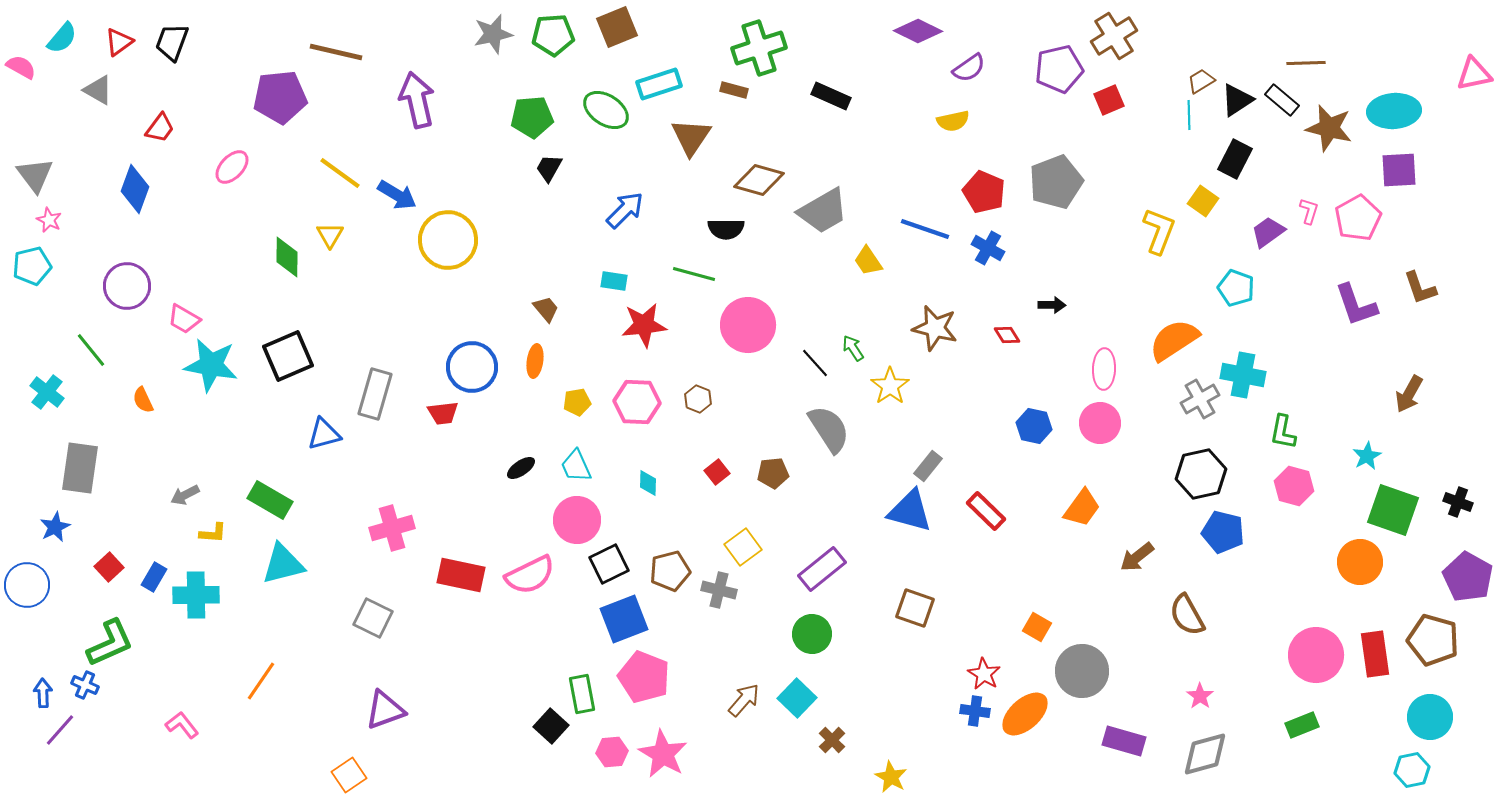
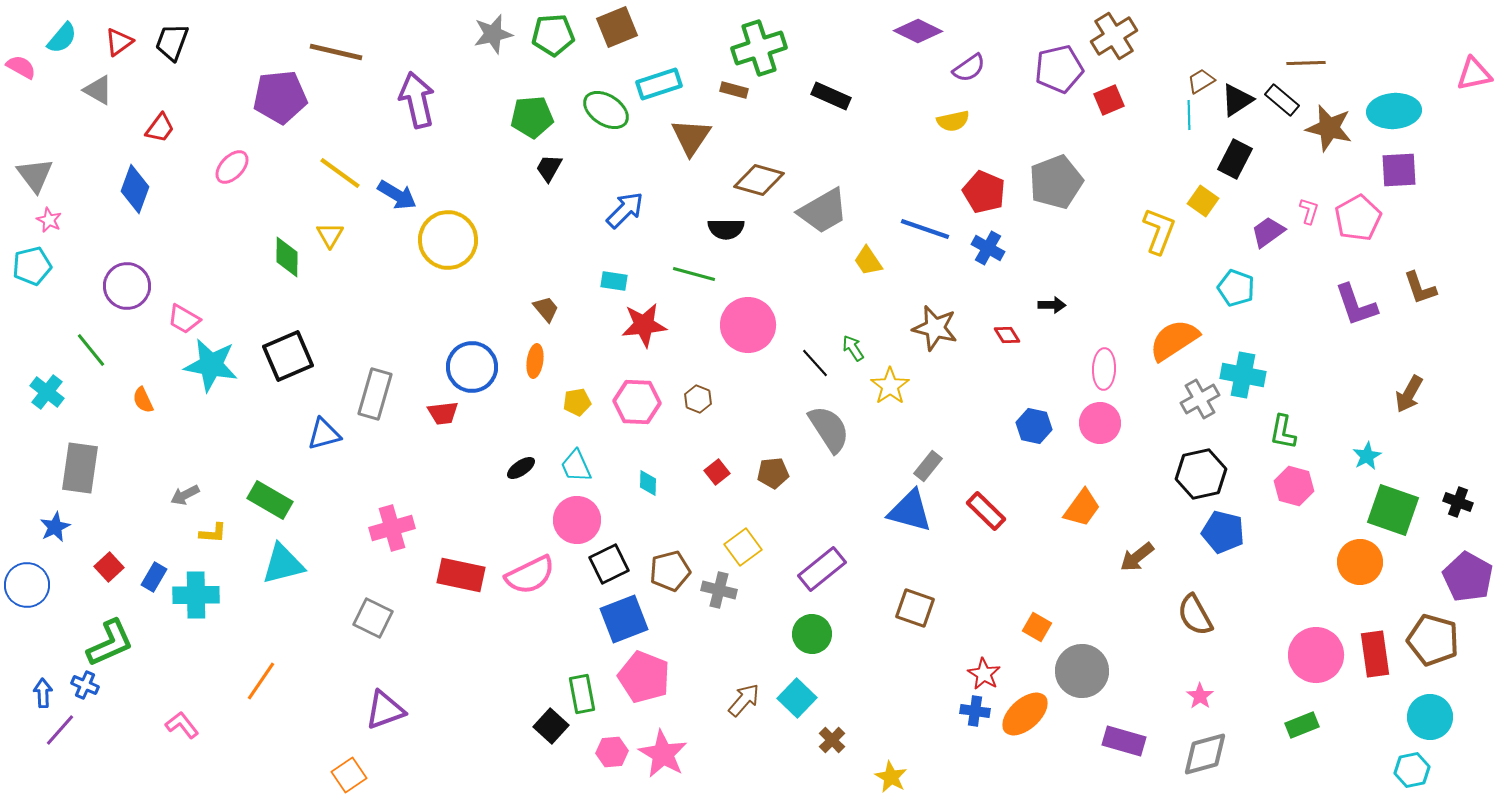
brown semicircle at (1187, 615): moved 8 px right
